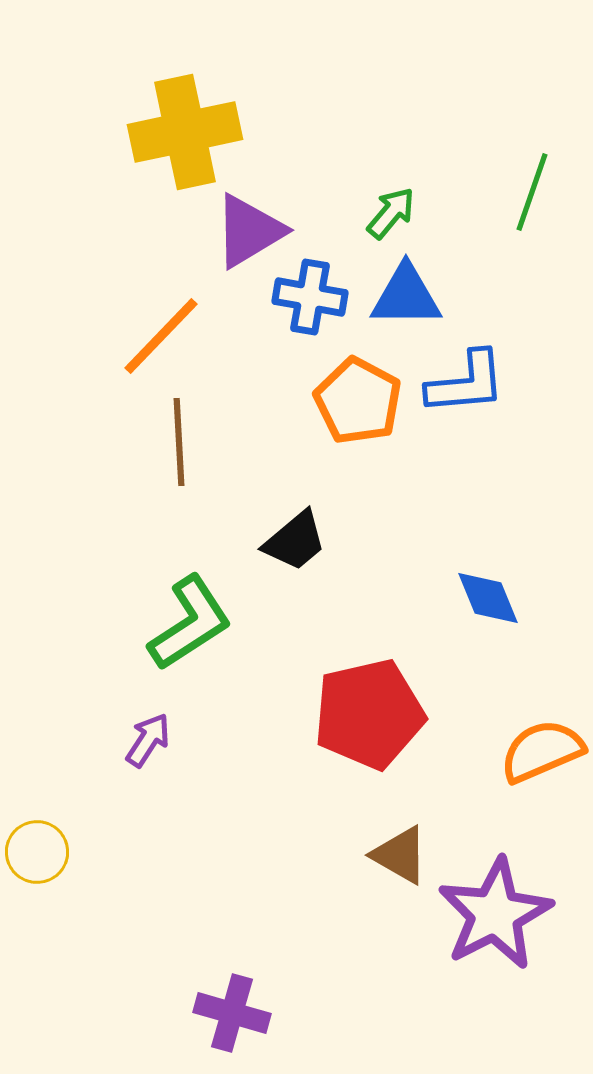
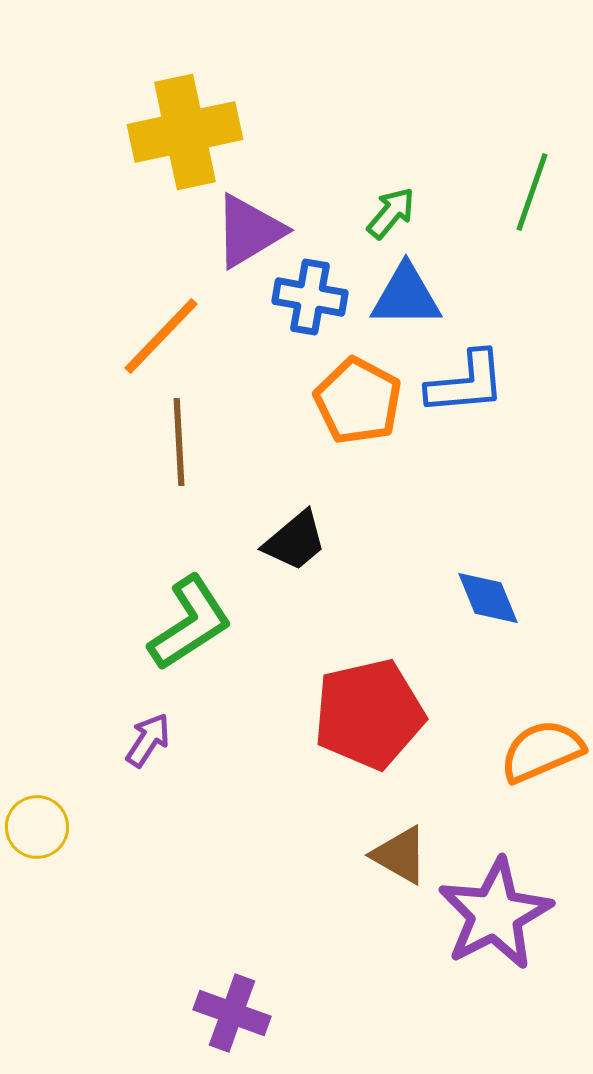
yellow circle: moved 25 px up
purple cross: rotated 4 degrees clockwise
